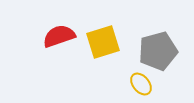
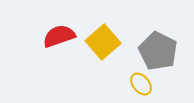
yellow square: rotated 24 degrees counterclockwise
gray pentagon: rotated 30 degrees counterclockwise
